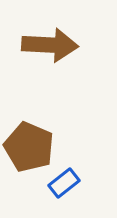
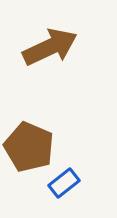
brown arrow: moved 2 px down; rotated 28 degrees counterclockwise
